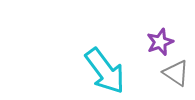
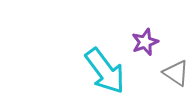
purple star: moved 15 px left
